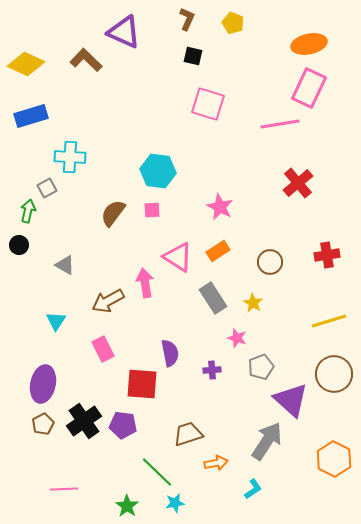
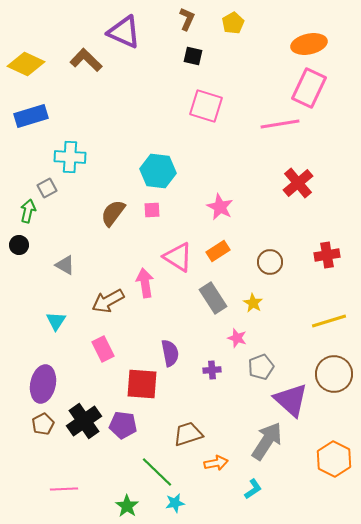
yellow pentagon at (233, 23): rotated 20 degrees clockwise
pink square at (208, 104): moved 2 px left, 2 px down
